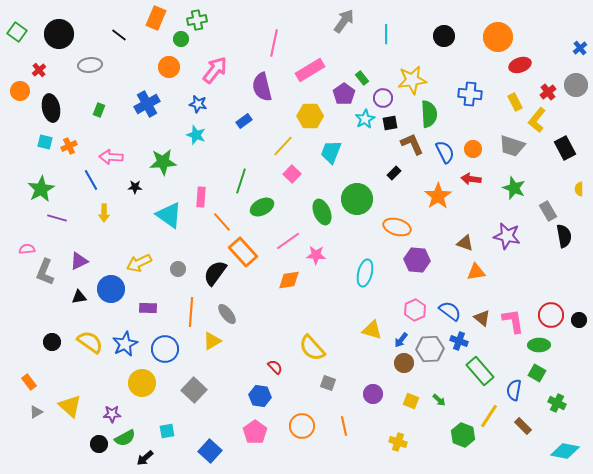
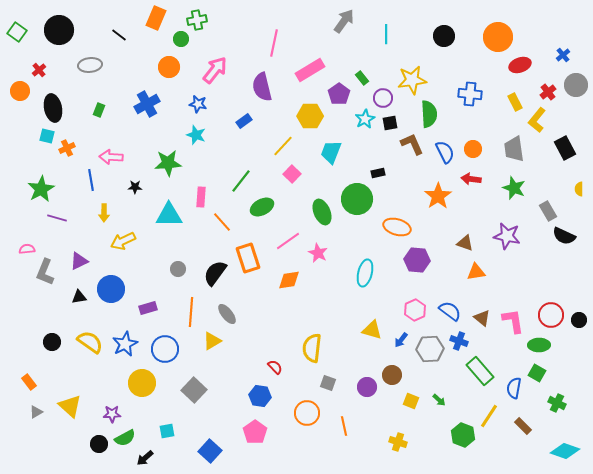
black circle at (59, 34): moved 4 px up
blue cross at (580, 48): moved 17 px left, 7 px down
purple pentagon at (344, 94): moved 5 px left
black ellipse at (51, 108): moved 2 px right
cyan square at (45, 142): moved 2 px right, 6 px up
orange cross at (69, 146): moved 2 px left, 2 px down
gray trapezoid at (512, 146): moved 2 px right, 3 px down; rotated 64 degrees clockwise
green star at (163, 162): moved 5 px right, 1 px down
black rectangle at (394, 173): moved 16 px left; rotated 32 degrees clockwise
blue line at (91, 180): rotated 20 degrees clockwise
green line at (241, 181): rotated 20 degrees clockwise
cyan triangle at (169, 215): rotated 36 degrees counterclockwise
black semicircle at (564, 236): rotated 125 degrees clockwise
orange rectangle at (243, 252): moved 5 px right, 6 px down; rotated 24 degrees clockwise
pink star at (316, 255): moved 2 px right, 2 px up; rotated 24 degrees clockwise
yellow arrow at (139, 263): moved 16 px left, 22 px up
purple rectangle at (148, 308): rotated 18 degrees counterclockwise
yellow semicircle at (312, 348): rotated 48 degrees clockwise
brown circle at (404, 363): moved 12 px left, 12 px down
blue semicircle at (514, 390): moved 2 px up
purple circle at (373, 394): moved 6 px left, 7 px up
orange circle at (302, 426): moved 5 px right, 13 px up
cyan diamond at (565, 451): rotated 8 degrees clockwise
